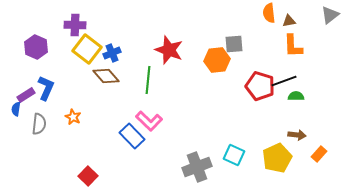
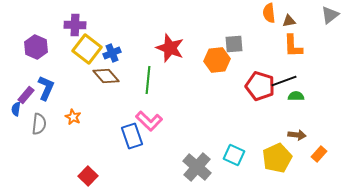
red star: moved 1 px right, 2 px up
purple rectangle: rotated 18 degrees counterclockwise
blue rectangle: rotated 25 degrees clockwise
gray cross: rotated 28 degrees counterclockwise
